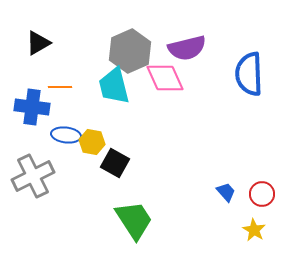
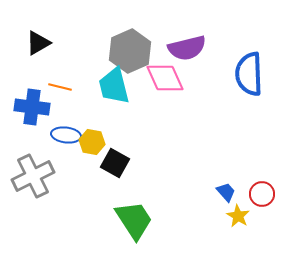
orange line: rotated 15 degrees clockwise
yellow star: moved 16 px left, 14 px up
